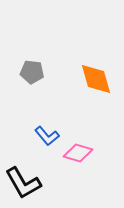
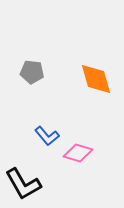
black L-shape: moved 1 px down
